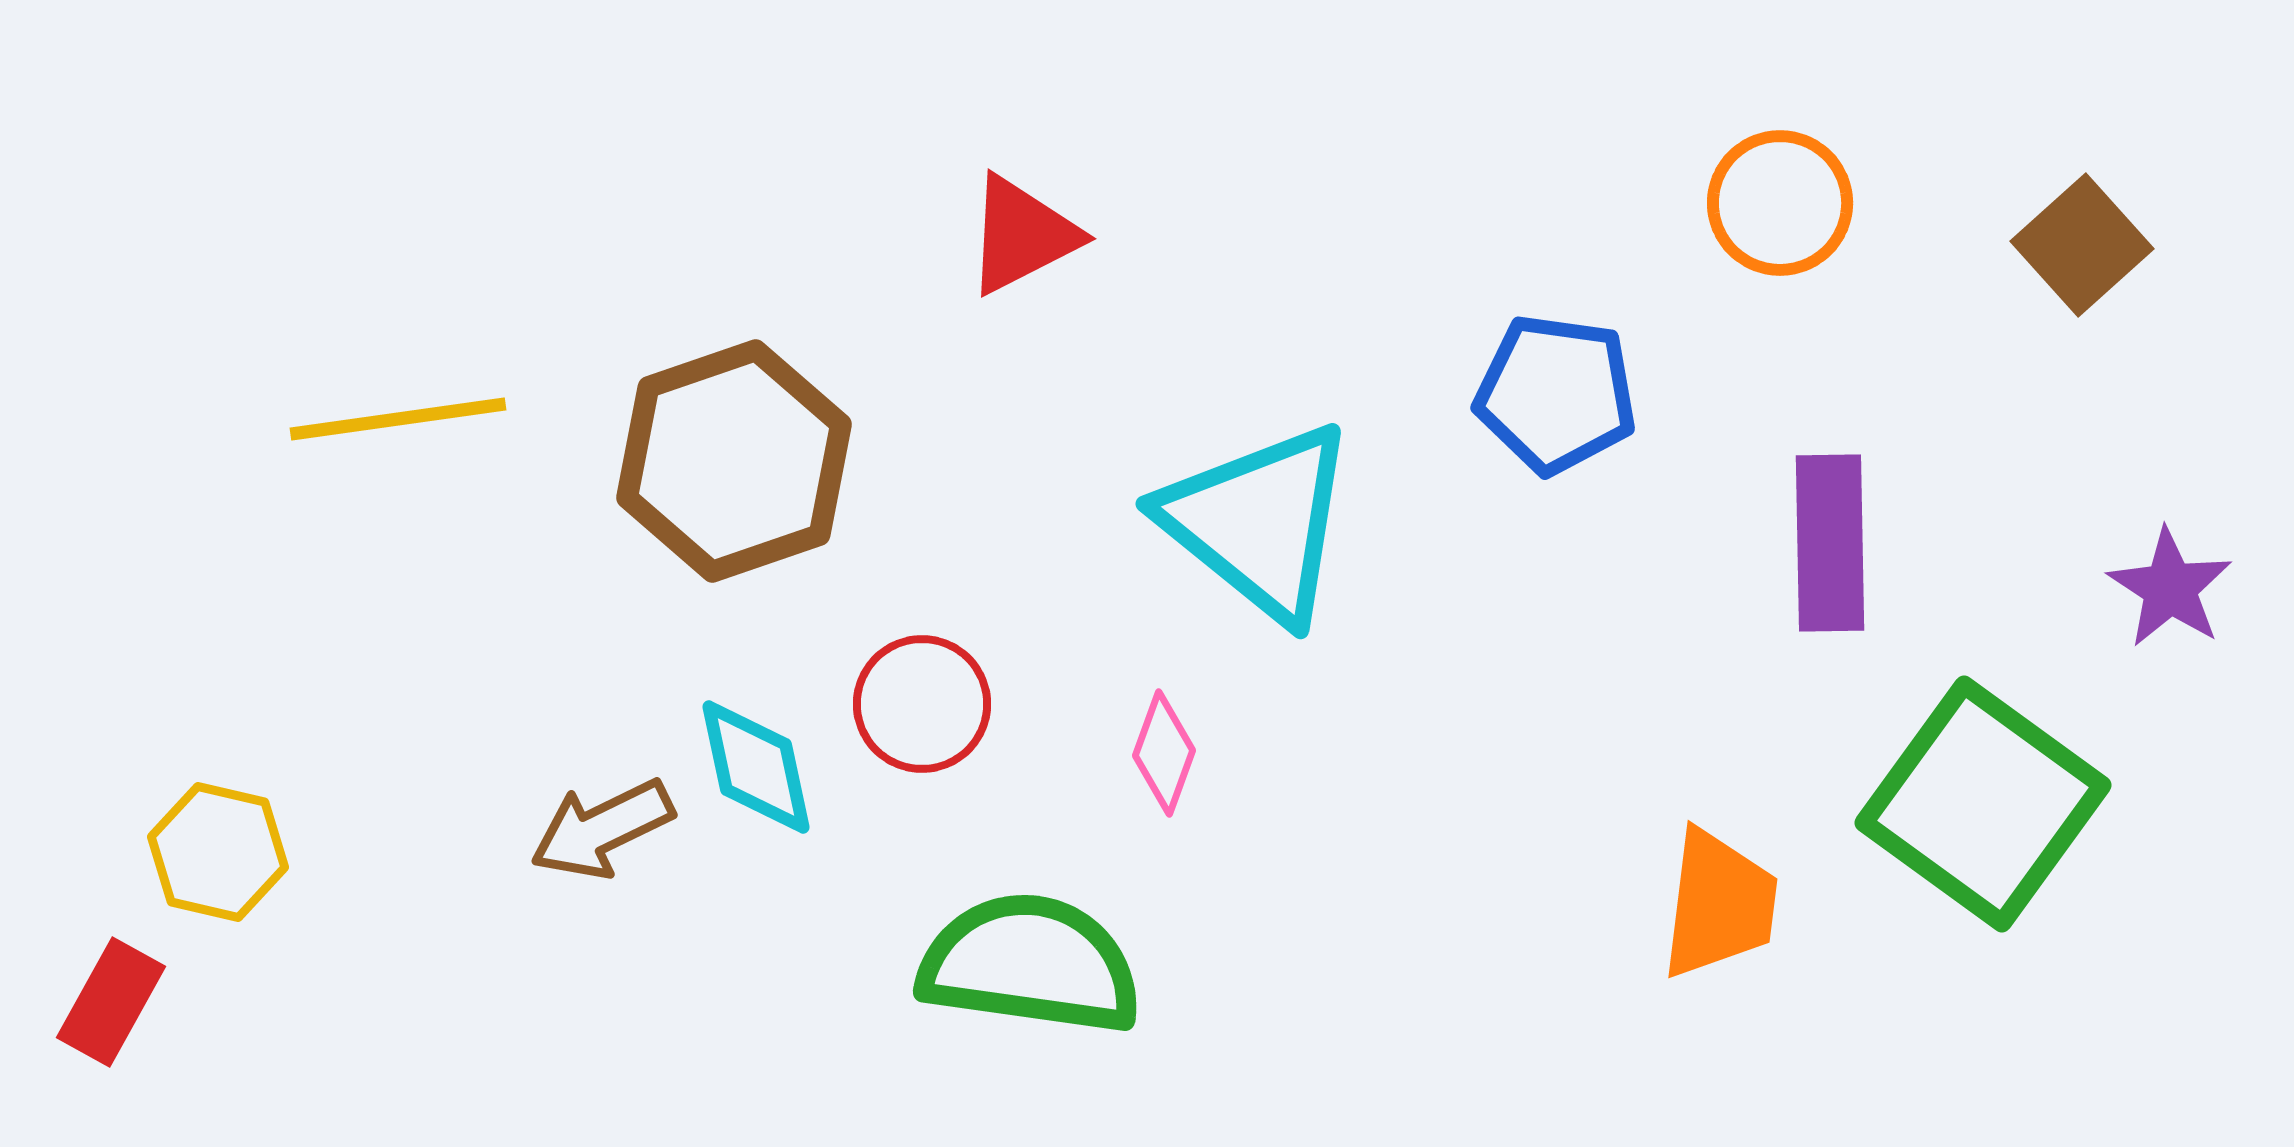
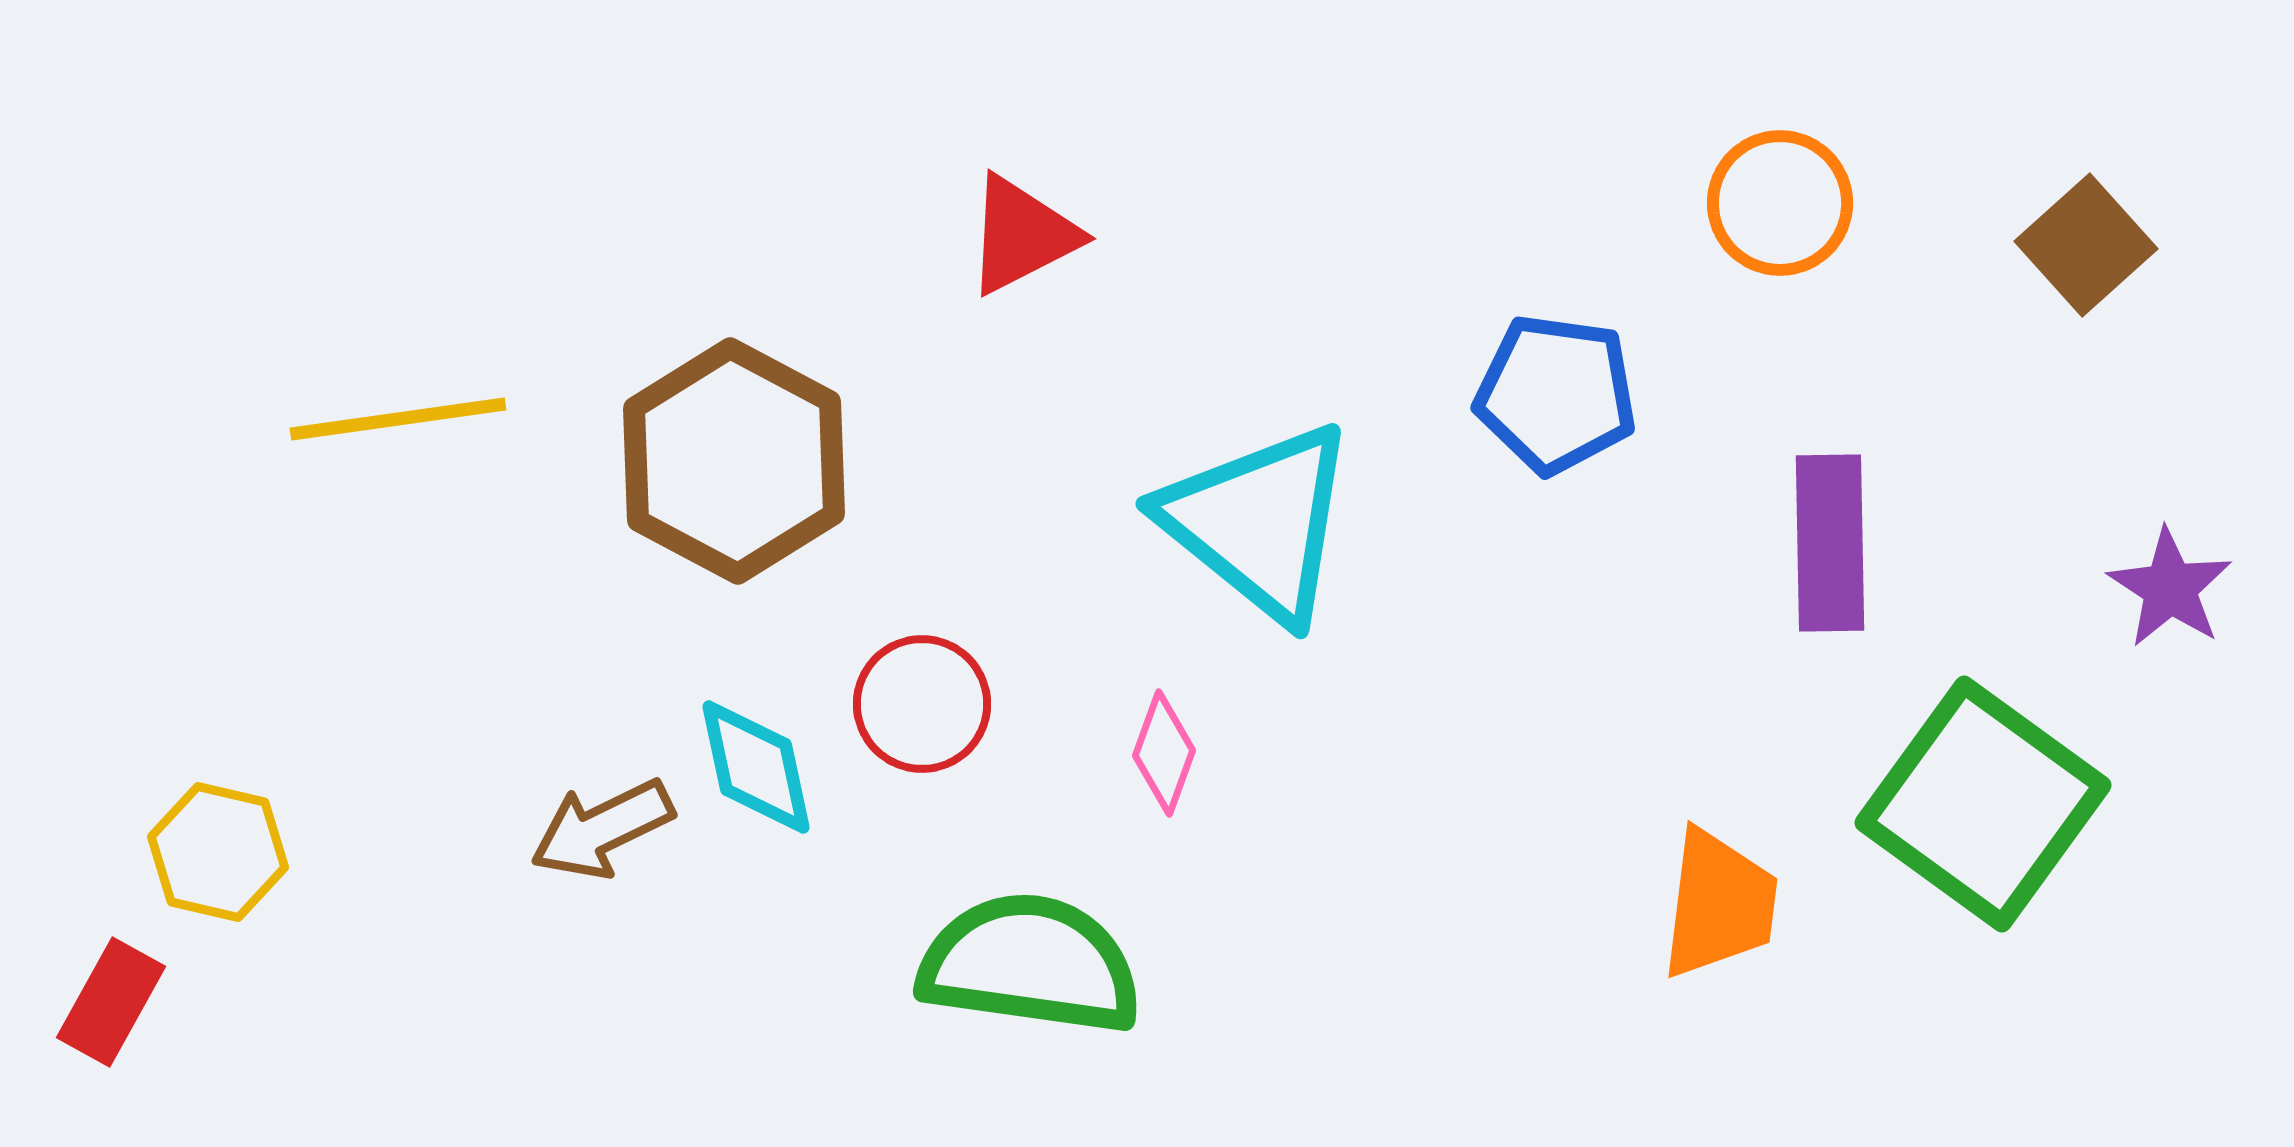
brown square: moved 4 px right
brown hexagon: rotated 13 degrees counterclockwise
